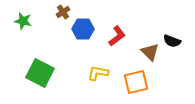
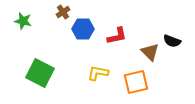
red L-shape: rotated 25 degrees clockwise
